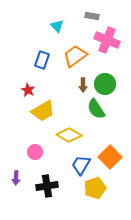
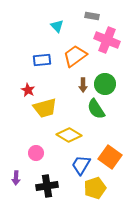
blue rectangle: rotated 66 degrees clockwise
yellow trapezoid: moved 2 px right, 3 px up; rotated 15 degrees clockwise
pink circle: moved 1 px right, 1 px down
orange square: rotated 10 degrees counterclockwise
